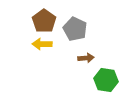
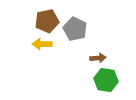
brown pentagon: moved 3 px right; rotated 25 degrees clockwise
brown arrow: moved 12 px right
